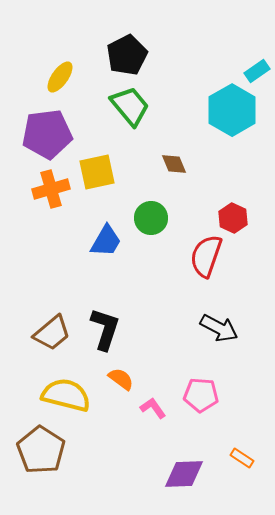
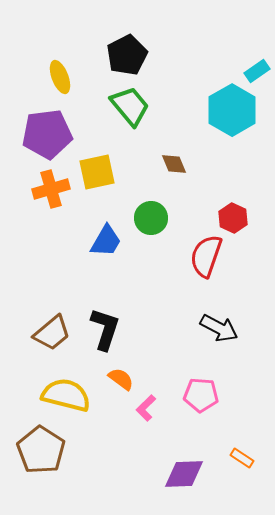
yellow ellipse: rotated 56 degrees counterclockwise
pink L-shape: moved 7 px left; rotated 100 degrees counterclockwise
